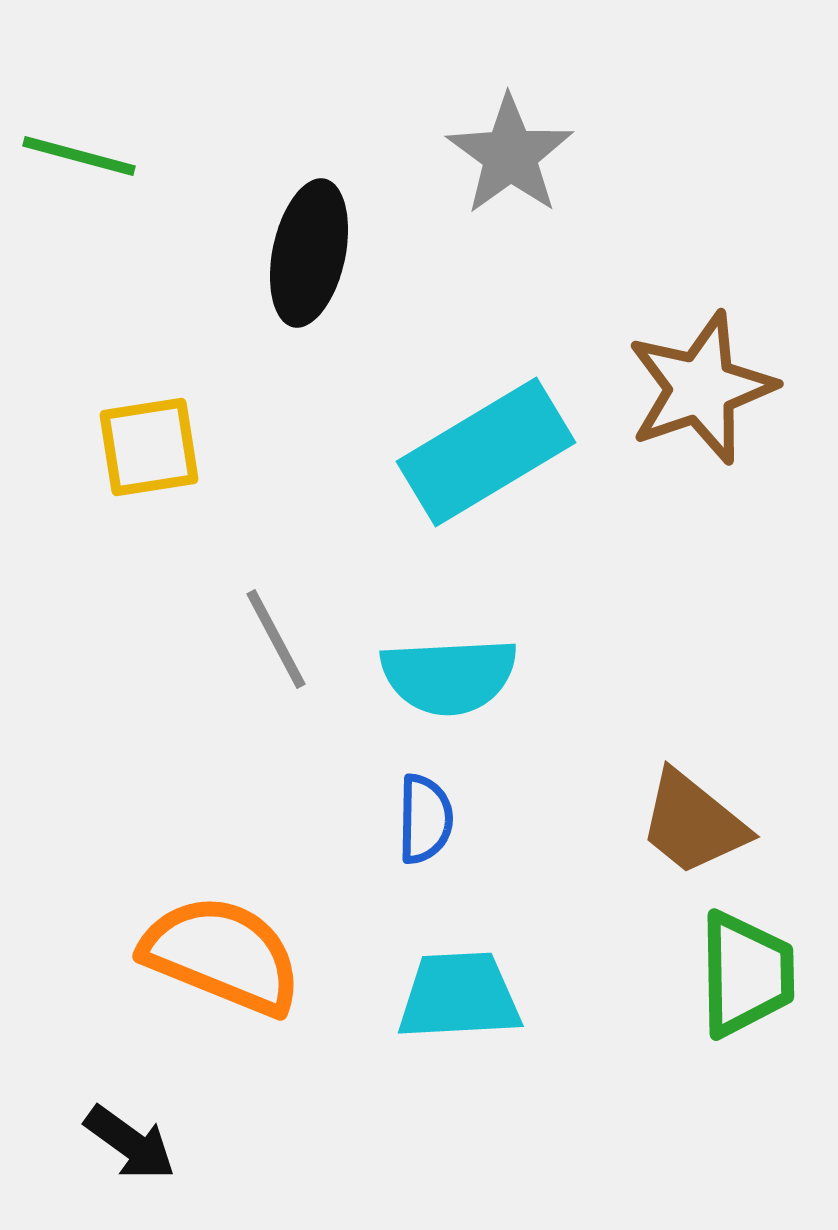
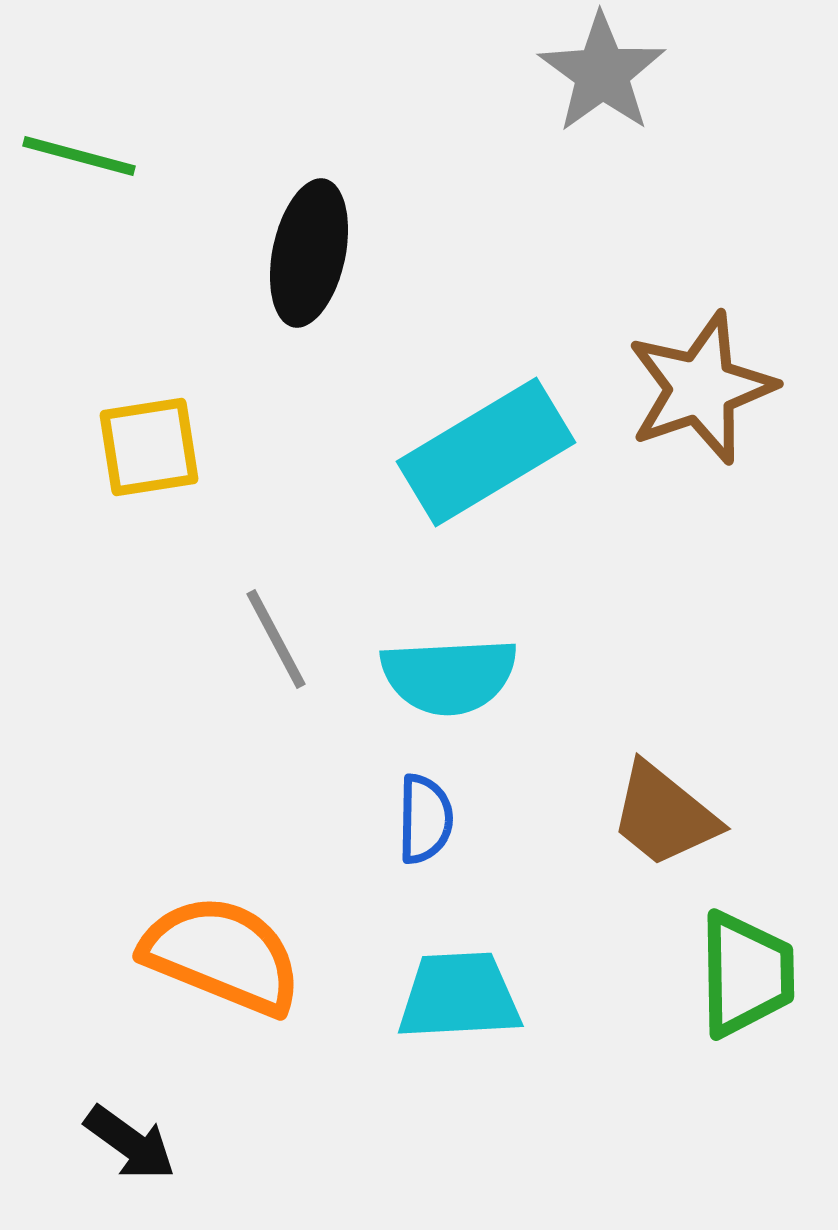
gray star: moved 92 px right, 82 px up
brown trapezoid: moved 29 px left, 8 px up
